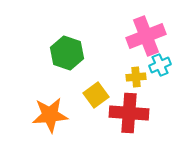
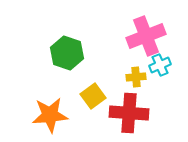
yellow square: moved 3 px left, 1 px down
